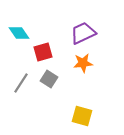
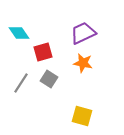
orange star: rotated 18 degrees clockwise
